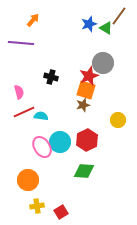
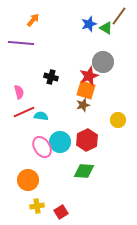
gray circle: moved 1 px up
